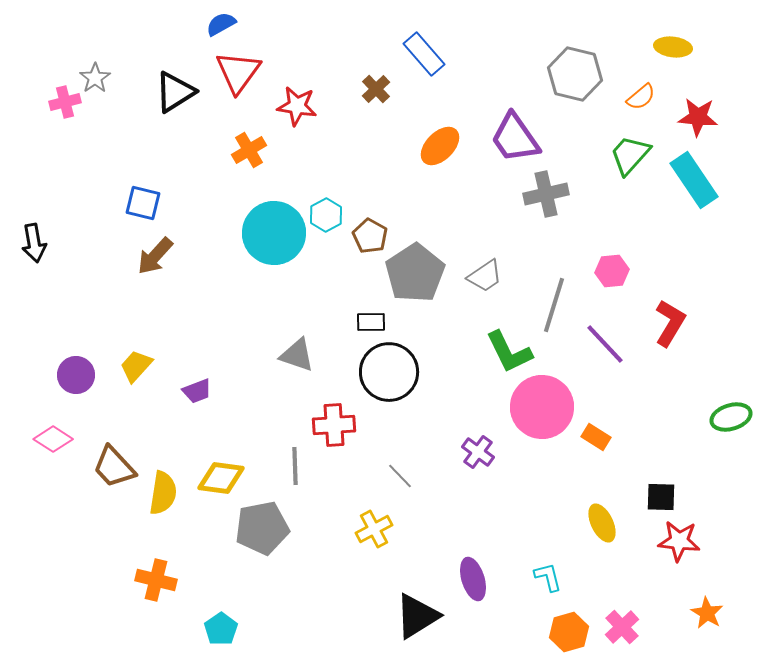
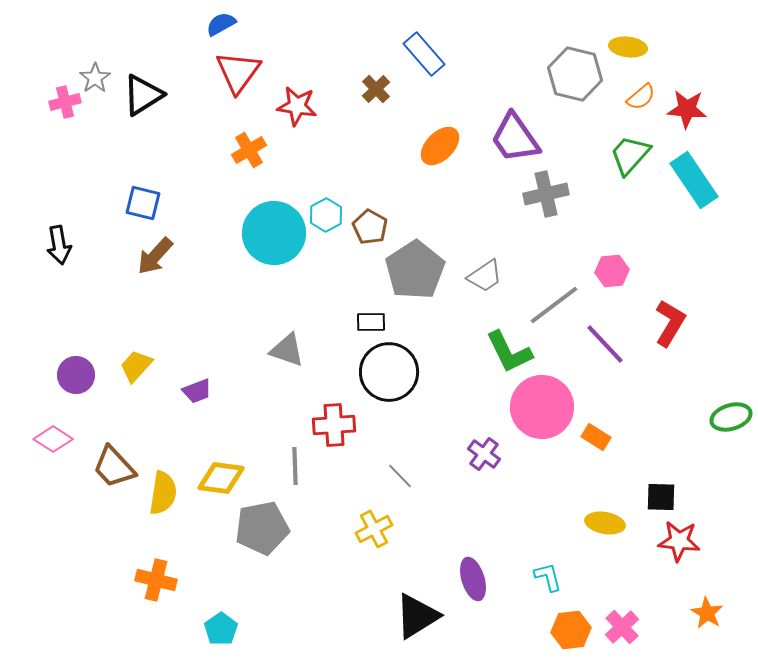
yellow ellipse at (673, 47): moved 45 px left
black triangle at (175, 92): moved 32 px left, 3 px down
red star at (698, 117): moved 11 px left, 8 px up
brown pentagon at (370, 236): moved 9 px up
black arrow at (34, 243): moved 25 px right, 2 px down
gray pentagon at (415, 273): moved 3 px up
gray line at (554, 305): rotated 36 degrees clockwise
gray triangle at (297, 355): moved 10 px left, 5 px up
purple cross at (478, 452): moved 6 px right, 2 px down
yellow ellipse at (602, 523): moved 3 px right; rotated 54 degrees counterclockwise
orange hexagon at (569, 632): moved 2 px right, 2 px up; rotated 9 degrees clockwise
